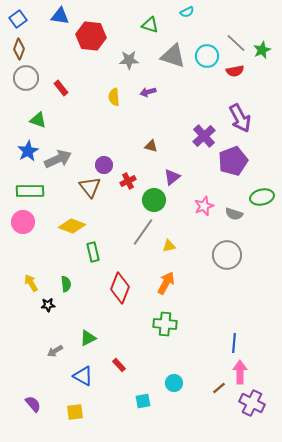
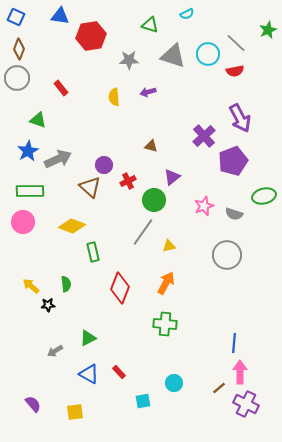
cyan semicircle at (187, 12): moved 2 px down
blue square at (18, 19): moved 2 px left, 2 px up; rotated 30 degrees counterclockwise
red hexagon at (91, 36): rotated 16 degrees counterclockwise
green star at (262, 50): moved 6 px right, 20 px up
cyan circle at (207, 56): moved 1 px right, 2 px up
gray circle at (26, 78): moved 9 px left
brown triangle at (90, 187): rotated 10 degrees counterclockwise
green ellipse at (262, 197): moved 2 px right, 1 px up
yellow arrow at (31, 283): moved 3 px down; rotated 18 degrees counterclockwise
red rectangle at (119, 365): moved 7 px down
blue triangle at (83, 376): moved 6 px right, 2 px up
purple cross at (252, 403): moved 6 px left, 1 px down
